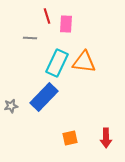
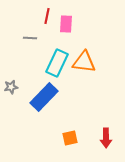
red line: rotated 28 degrees clockwise
gray star: moved 19 px up
